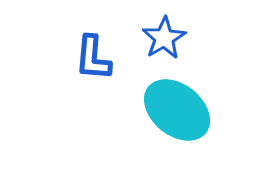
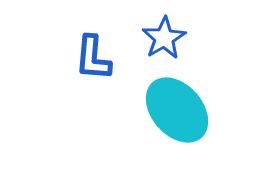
cyan ellipse: rotated 10 degrees clockwise
